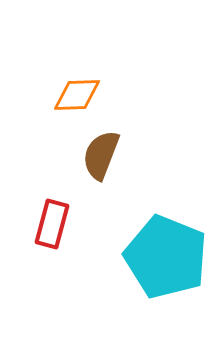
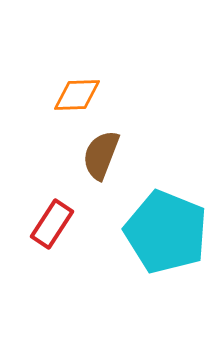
red rectangle: rotated 18 degrees clockwise
cyan pentagon: moved 25 px up
